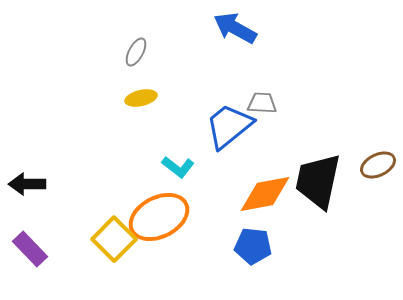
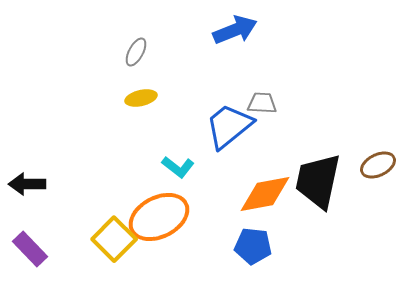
blue arrow: moved 2 px down; rotated 129 degrees clockwise
